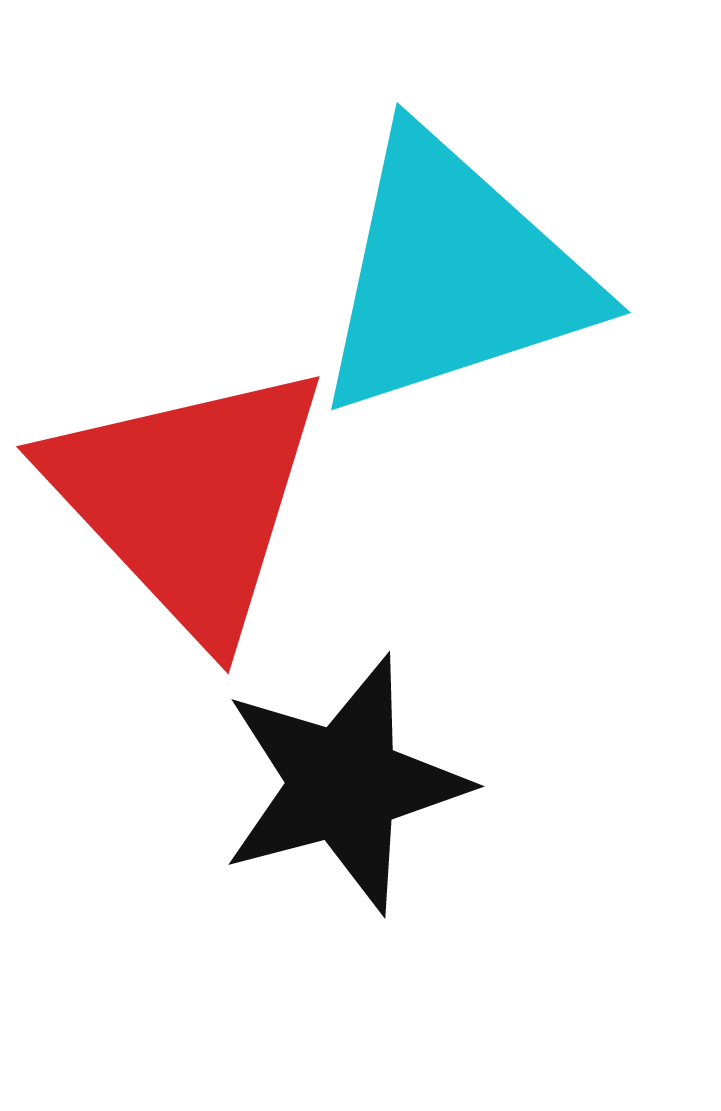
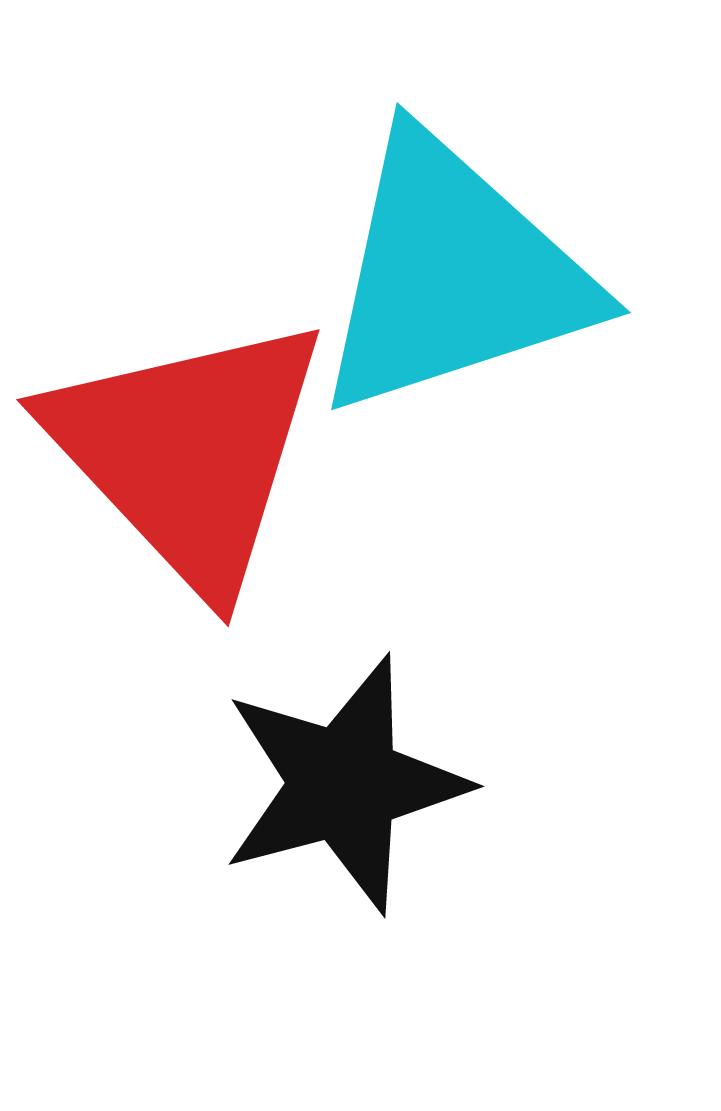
red triangle: moved 47 px up
